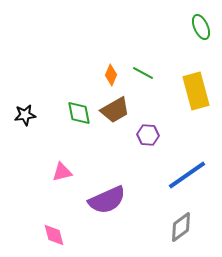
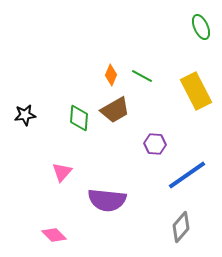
green line: moved 1 px left, 3 px down
yellow rectangle: rotated 12 degrees counterclockwise
green diamond: moved 5 px down; rotated 16 degrees clockwise
purple hexagon: moved 7 px right, 9 px down
pink triangle: rotated 35 degrees counterclockwise
purple semicircle: rotated 30 degrees clockwise
gray diamond: rotated 12 degrees counterclockwise
pink diamond: rotated 30 degrees counterclockwise
